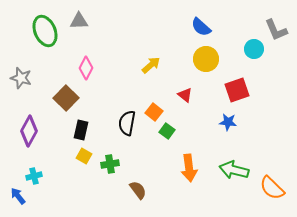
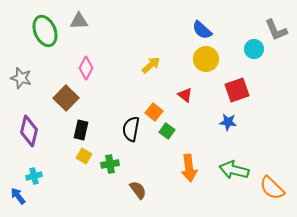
blue semicircle: moved 1 px right, 3 px down
black semicircle: moved 4 px right, 6 px down
purple diamond: rotated 16 degrees counterclockwise
